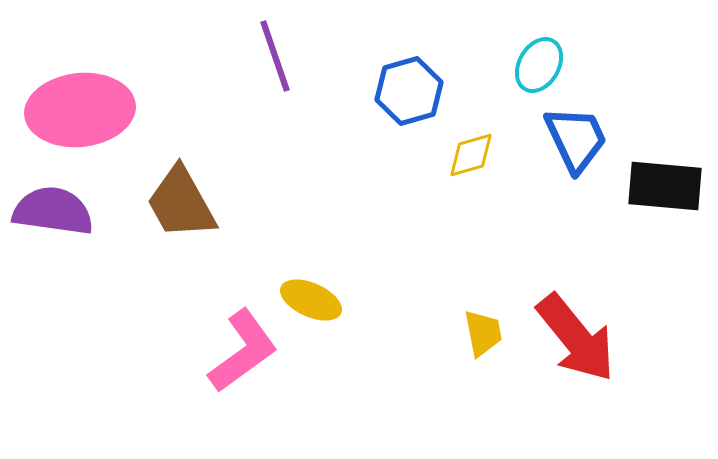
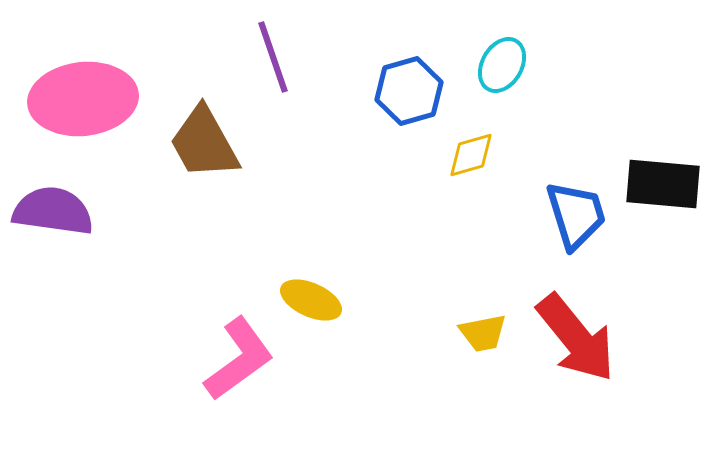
purple line: moved 2 px left, 1 px down
cyan ellipse: moved 37 px left
pink ellipse: moved 3 px right, 11 px up
blue trapezoid: moved 76 px down; rotated 8 degrees clockwise
black rectangle: moved 2 px left, 2 px up
brown trapezoid: moved 23 px right, 60 px up
yellow trapezoid: rotated 90 degrees clockwise
pink L-shape: moved 4 px left, 8 px down
